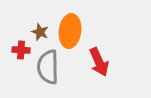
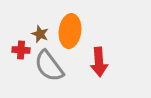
brown star: moved 2 px down
red arrow: rotated 20 degrees clockwise
gray semicircle: moved 1 px right, 1 px up; rotated 36 degrees counterclockwise
